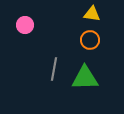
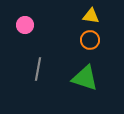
yellow triangle: moved 1 px left, 2 px down
gray line: moved 16 px left
green triangle: rotated 20 degrees clockwise
